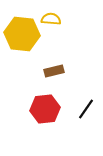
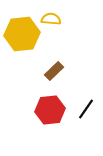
yellow hexagon: rotated 12 degrees counterclockwise
brown rectangle: rotated 30 degrees counterclockwise
red hexagon: moved 5 px right, 1 px down
